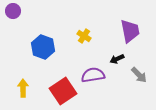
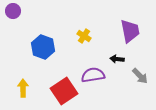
black arrow: rotated 32 degrees clockwise
gray arrow: moved 1 px right, 1 px down
red square: moved 1 px right
